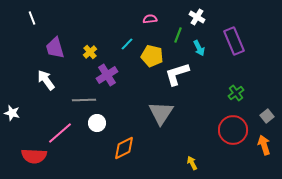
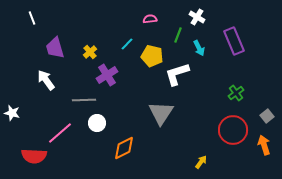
yellow arrow: moved 9 px right, 1 px up; rotated 64 degrees clockwise
